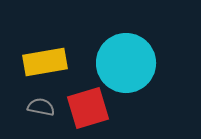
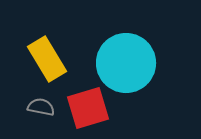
yellow rectangle: moved 2 px right, 3 px up; rotated 69 degrees clockwise
